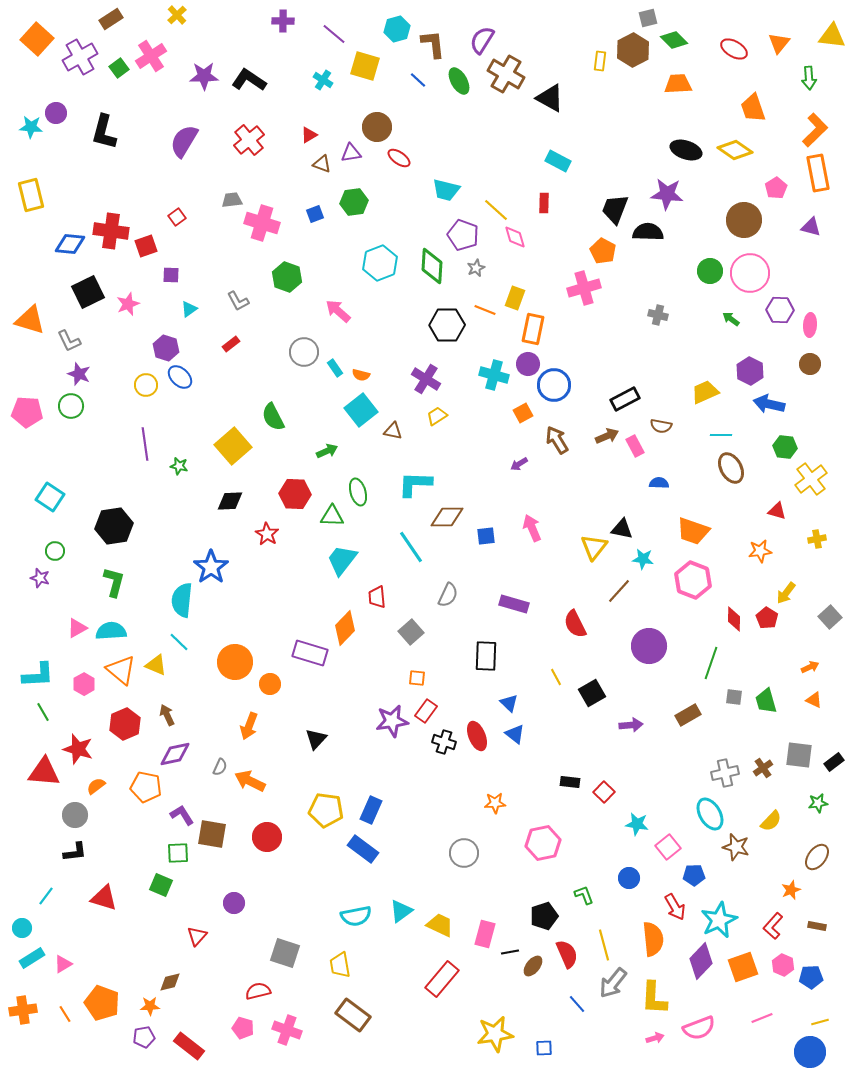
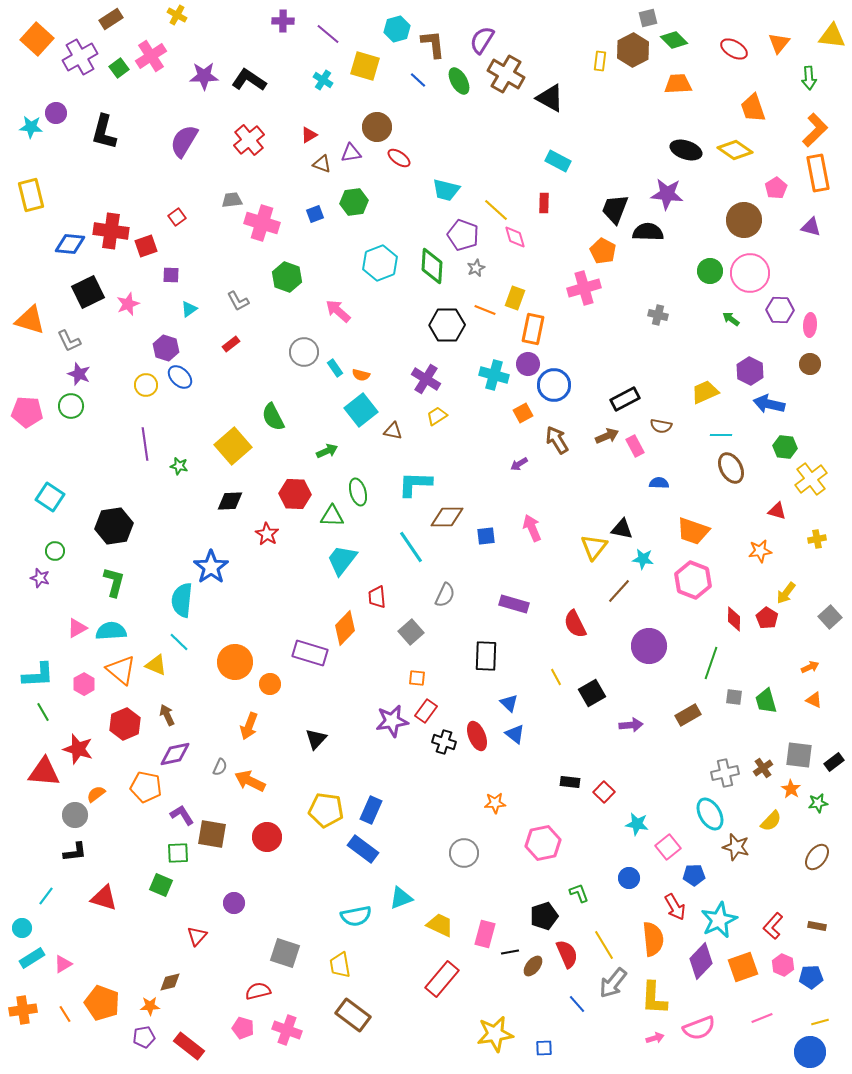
yellow cross at (177, 15): rotated 18 degrees counterclockwise
purple line at (334, 34): moved 6 px left
gray semicircle at (448, 595): moved 3 px left
orange semicircle at (96, 786): moved 8 px down
orange star at (791, 890): moved 101 px up; rotated 18 degrees counterclockwise
green L-shape at (584, 895): moved 5 px left, 2 px up
cyan triangle at (401, 911): moved 13 px up; rotated 15 degrees clockwise
yellow line at (604, 945): rotated 16 degrees counterclockwise
